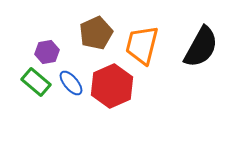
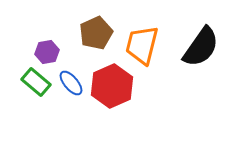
black semicircle: rotated 6 degrees clockwise
